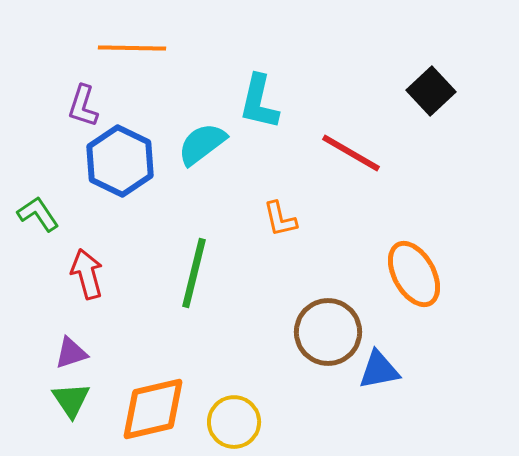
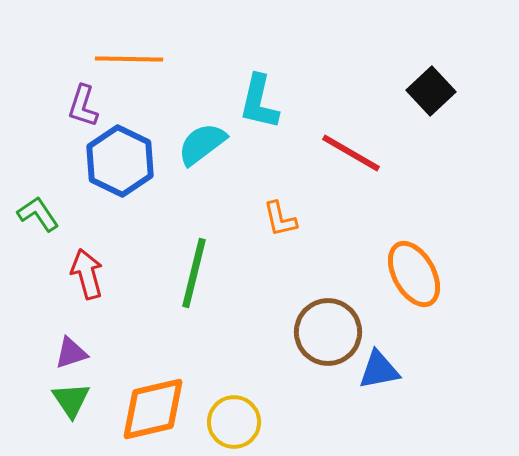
orange line: moved 3 px left, 11 px down
